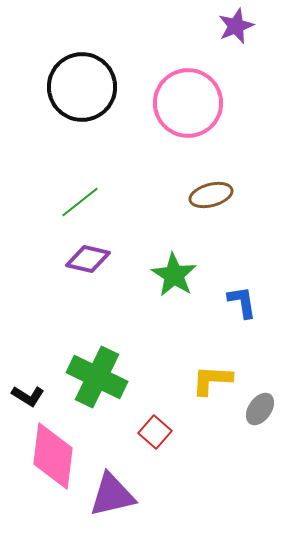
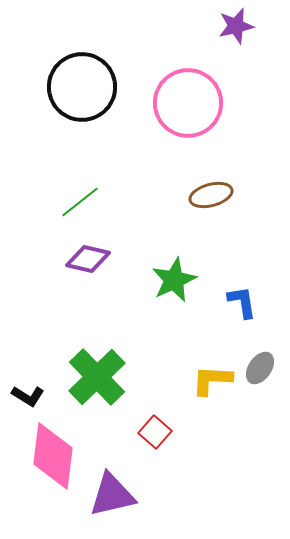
purple star: rotated 9 degrees clockwise
green star: moved 5 px down; rotated 15 degrees clockwise
green cross: rotated 20 degrees clockwise
gray ellipse: moved 41 px up
